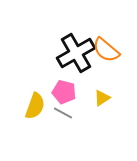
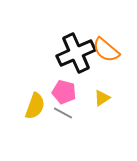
black cross: rotated 6 degrees clockwise
